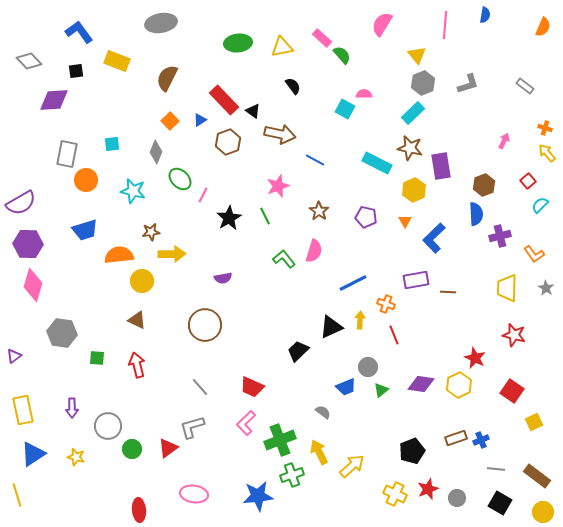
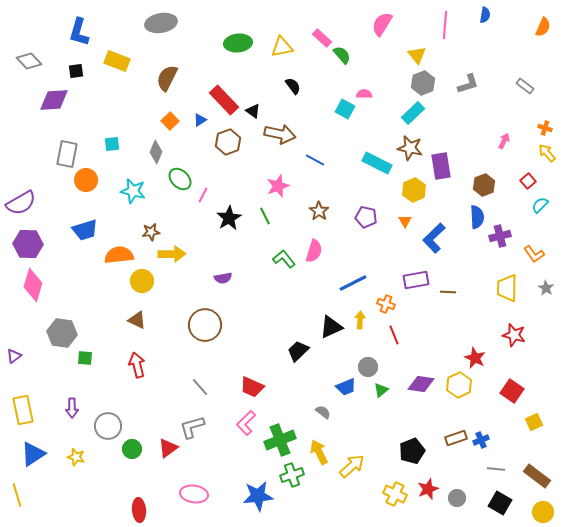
blue L-shape at (79, 32): rotated 128 degrees counterclockwise
blue semicircle at (476, 214): moved 1 px right, 3 px down
green square at (97, 358): moved 12 px left
